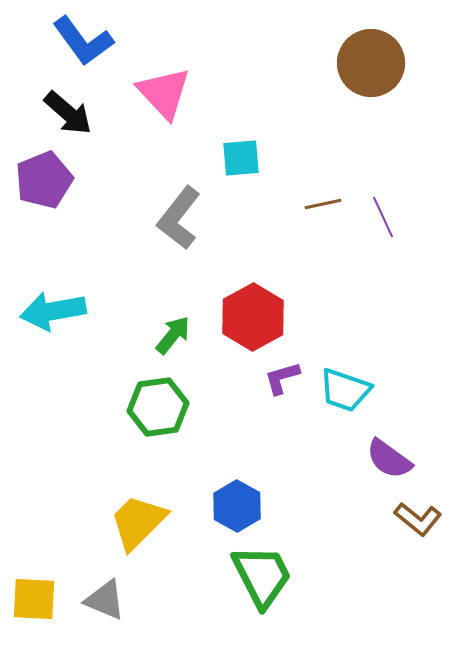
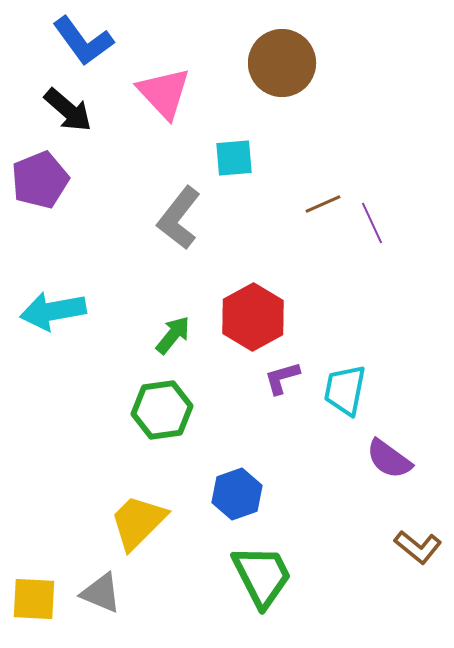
brown circle: moved 89 px left
black arrow: moved 3 px up
cyan square: moved 7 px left
purple pentagon: moved 4 px left
brown line: rotated 12 degrees counterclockwise
purple line: moved 11 px left, 6 px down
cyan trapezoid: rotated 82 degrees clockwise
green hexagon: moved 4 px right, 3 px down
blue hexagon: moved 12 px up; rotated 12 degrees clockwise
brown L-shape: moved 28 px down
gray triangle: moved 4 px left, 7 px up
